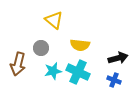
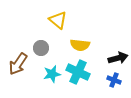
yellow triangle: moved 4 px right
brown arrow: rotated 20 degrees clockwise
cyan star: moved 1 px left, 3 px down
